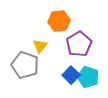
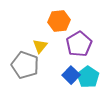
cyan pentagon: rotated 15 degrees clockwise
